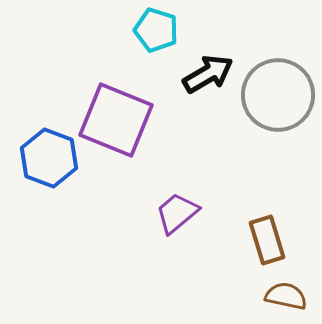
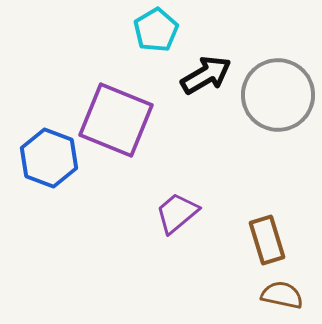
cyan pentagon: rotated 24 degrees clockwise
black arrow: moved 2 px left, 1 px down
brown semicircle: moved 4 px left, 1 px up
